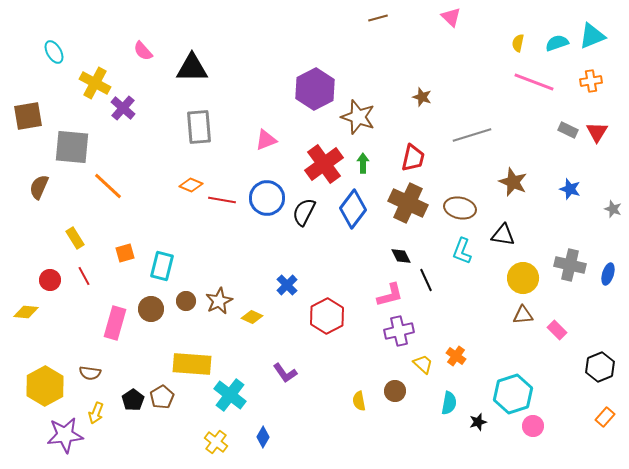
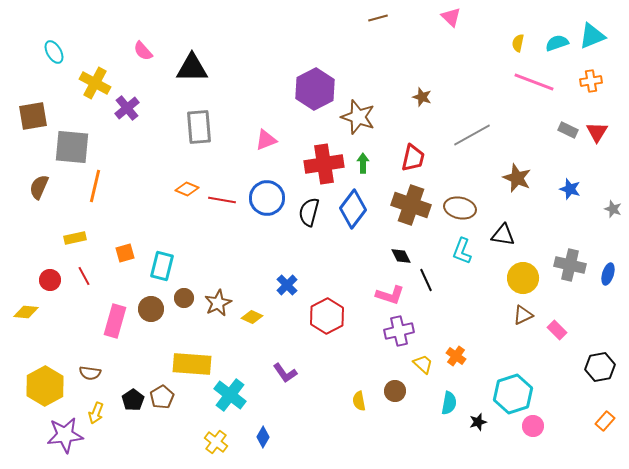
purple cross at (123, 108): moved 4 px right; rotated 10 degrees clockwise
brown square at (28, 116): moved 5 px right
gray line at (472, 135): rotated 12 degrees counterclockwise
red cross at (324, 164): rotated 27 degrees clockwise
brown star at (513, 182): moved 4 px right, 4 px up
orange diamond at (191, 185): moved 4 px left, 4 px down
orange line at (108, 186): moved 13 px left; rotated 60 degrees clockwise
brown cross at (408, 203): moved 3 px right, 2 px down; rotated 6 degrees counterclockwise
black semicircle at (304, 212): moved 5 px right; rotated 12 degrees counterclockwise
yellow rectangle at (75, 238): rotated 70 degrees counterclockwise
pink L-shape at (390, 295): rotated 32 degrees clockwise
brown circle at (186, 301): moved 2 px left, 3 px up
brown star at (219, 301): moved 1 px left, 2 px down
brown triangle at (523, 315): rotated 20 degrees counterclockwise
pink rectangle at (115, 323): moved 2 px up
black hexagon at (600, 367): rotated 12 degrees clockwise
orange rectangle at (605, 417): moved 4 px down
